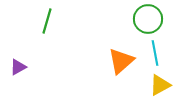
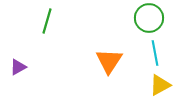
green circle: moved 1 px right, 1 px up
orange triangle: moved 12 px left; rotated 16 degrees counterclockwise
